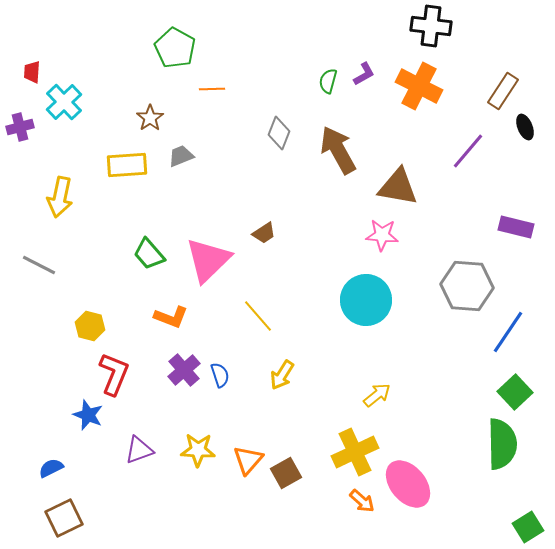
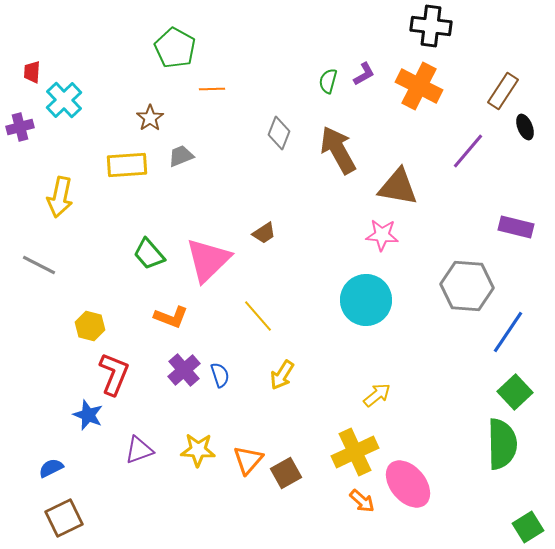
cyan cross at (64, 102): moved 2 px up
